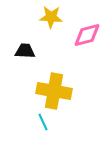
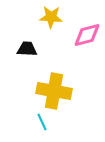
black trapezoid: moved 2 px right, 2 px up
cyan line: moved 1 px left
